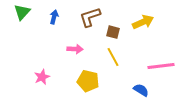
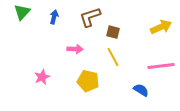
yellow arrow: moved 18 px right, 5 px down
